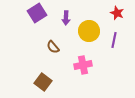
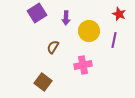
red star: moved 2 px right, 1 px down
brown semicircle: rotated 72 degrees clockwise
